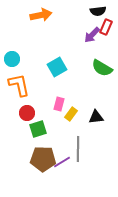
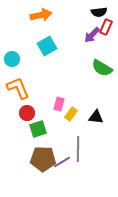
black semicircle: moved 1 px right, 1 px down
cyan square: moved 10 px left, 21 px up
orange L-shape: moved 1 px left, 3 px down; rotated 10 degrees counterclockwise
black triangle: rotated 14 degrees clockwise
